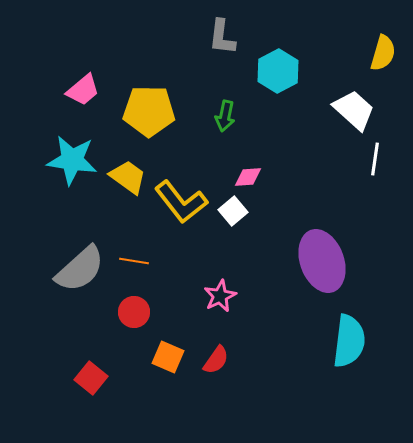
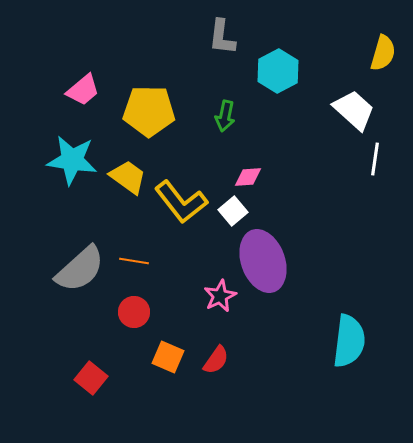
purple ellipse: moved 59 px left
